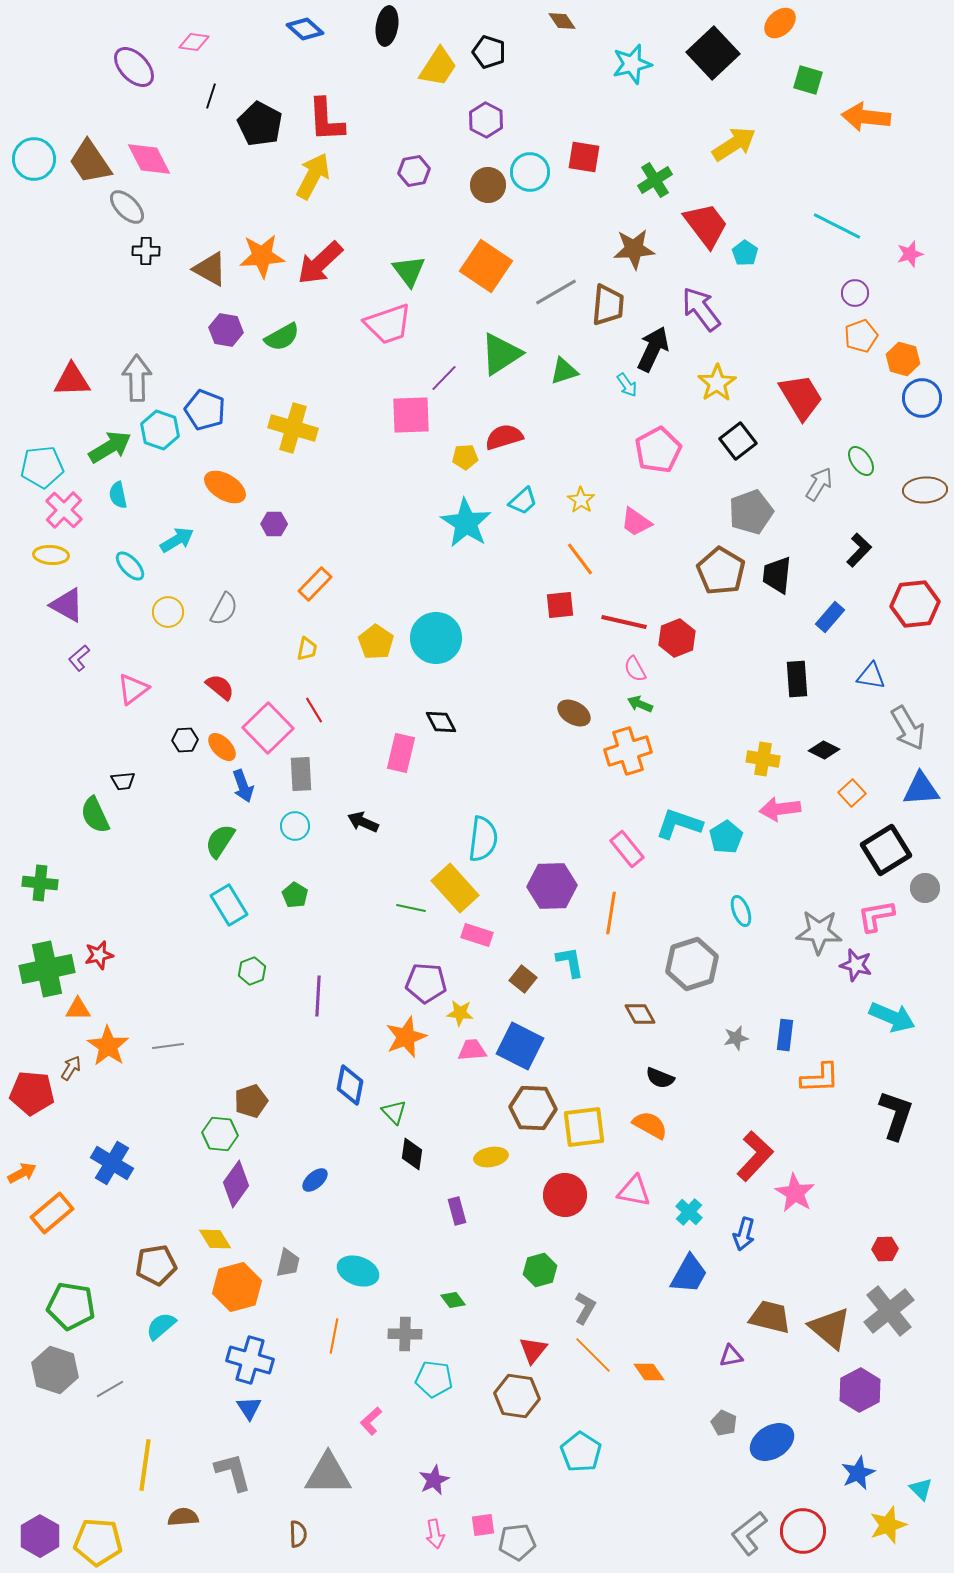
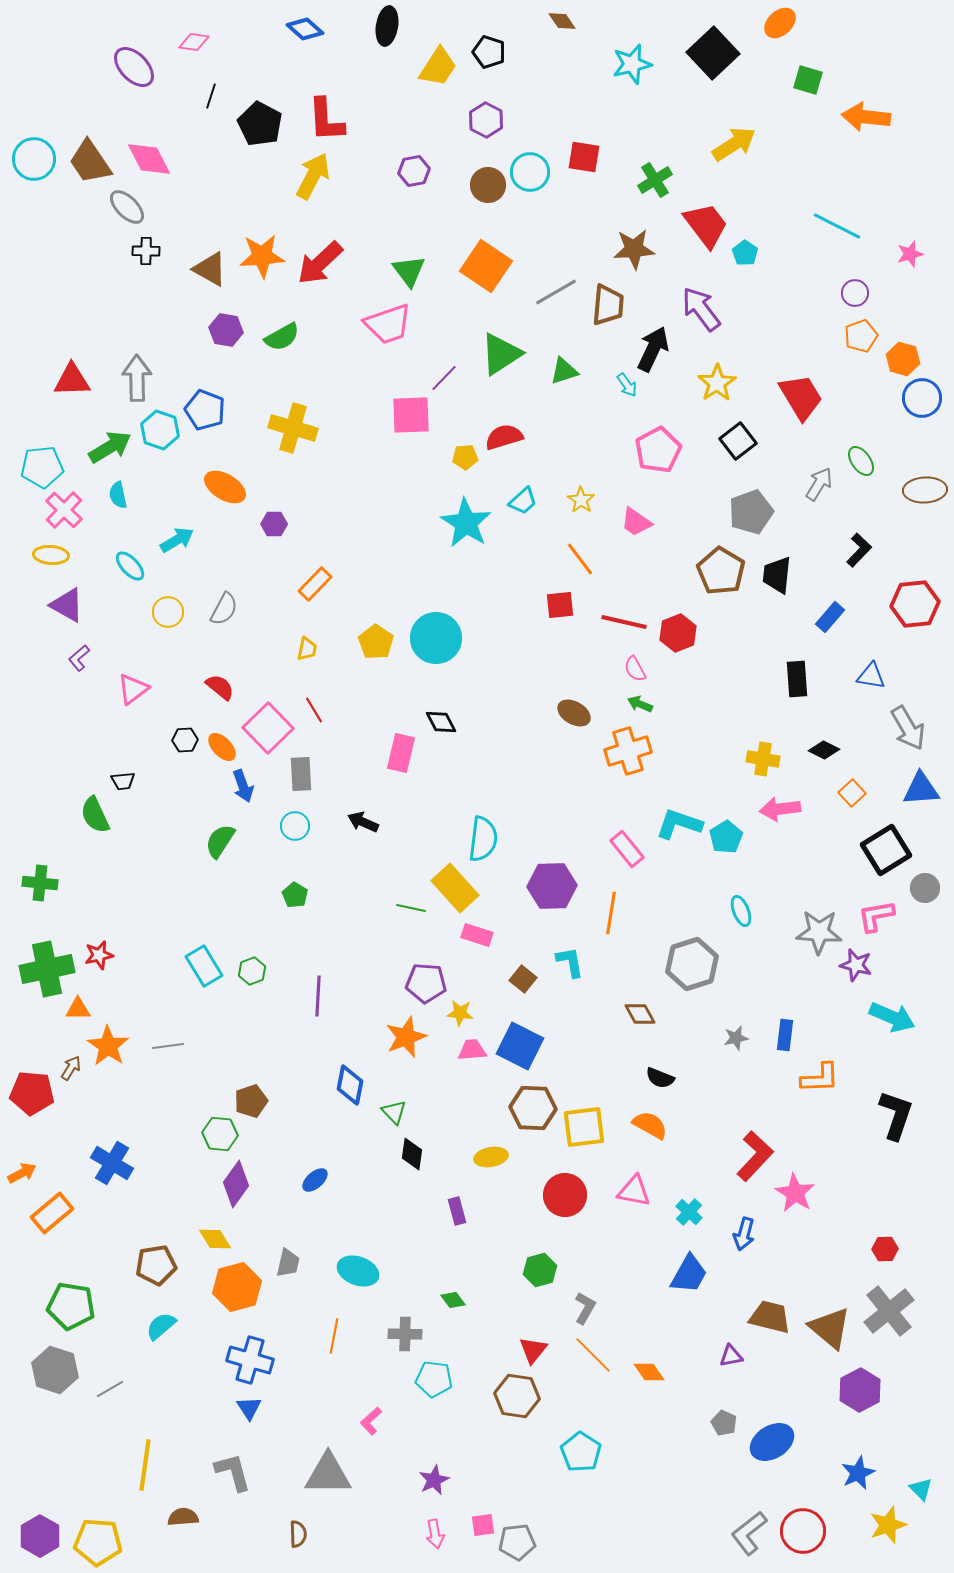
red hexagon at (677, 638): moved 1 px right, 5 px up
cyan rectangle at (229, 905): moved 25 px left, 61 px down
